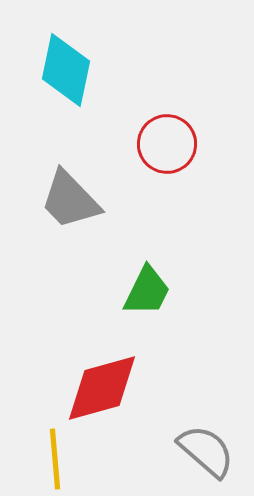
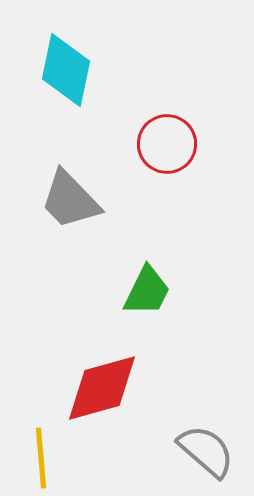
yellow line: moved 14 px left, 1 px up
